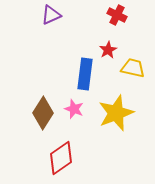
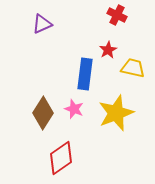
purple triangle: moved 9 px left, 9 px down
